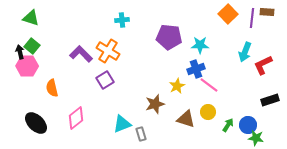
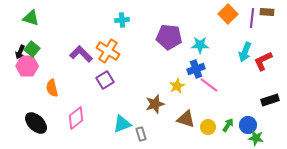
green square: moved 3 px down
black arrow: rotated 144 degrees counterclockwise
red L-shape: moved 4 px up
yellow circle: moved 15 px down
